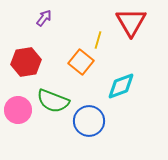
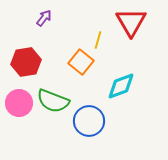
pink circle: moved 1 px right, 7 px up
